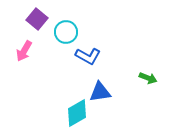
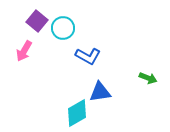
purple square: moved 2 px down
cyan circle: moved 3 px left, 4 px up
